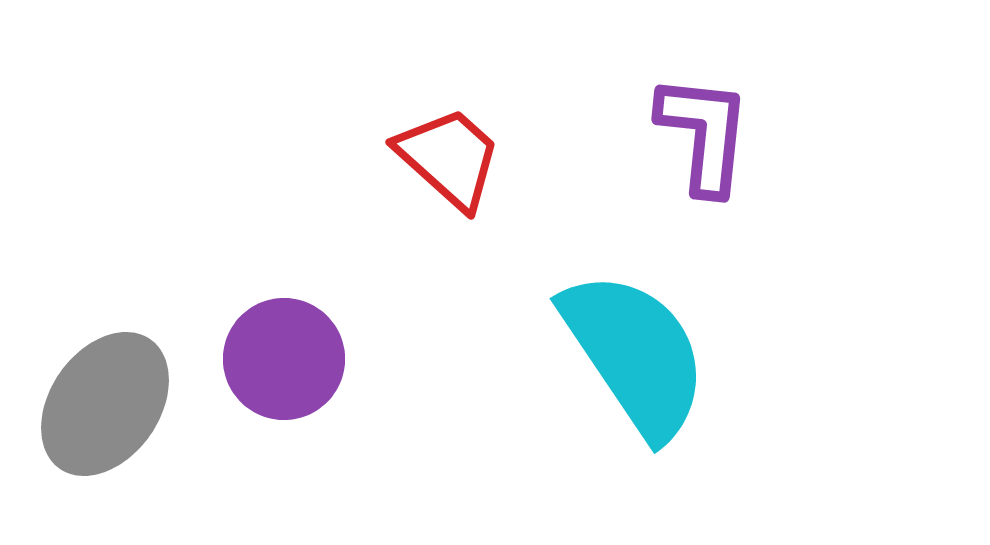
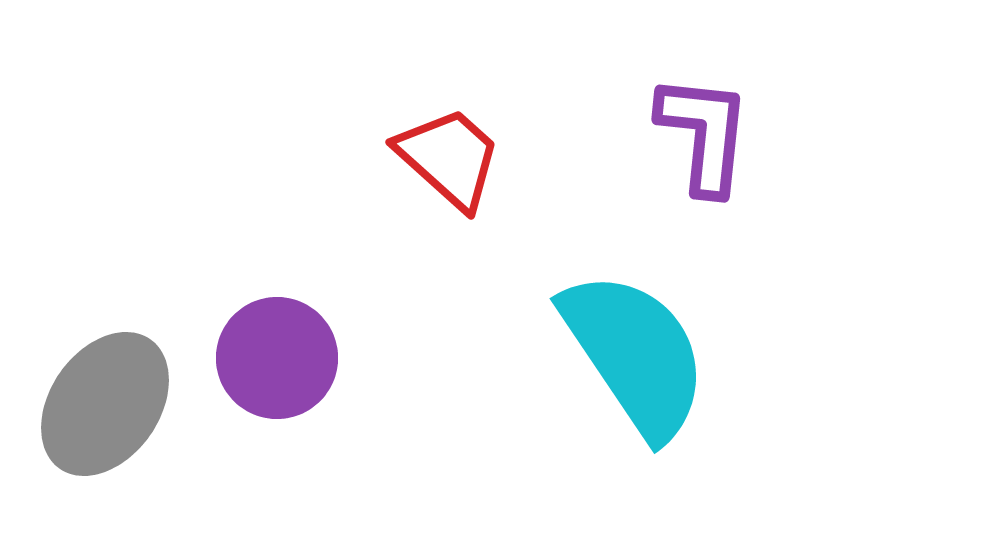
purple circle: moved 7 px left, 1 px up
